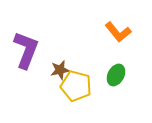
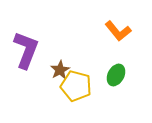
orange L-shape: moved 1 px up
brown star: rotated 18 degrees counterclockwise
